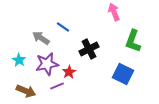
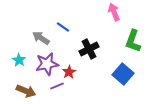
blue square: rotated 15 degrees clockwise
